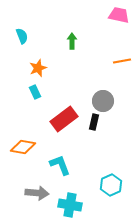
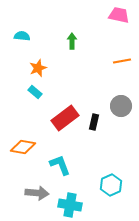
cyan semicircle: rotated 63 degrees counterclockwise
cyan rectangle: rotated 24 degrees counterclockwise
gray circle: moved 18 px right, 5 px down
red rectangle: moved 1 px right, 1 px up
